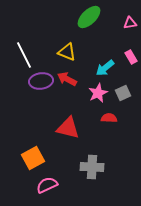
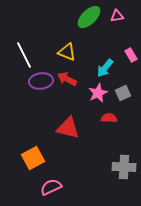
pink triangle: moved 13 px left, 7 px up
pink rectangle: moved 2 px up
cyan arrow: rotated 12 degrees counterclockwise
gray cross: moved 32 px right
pink semicircle: moved 4 px right, 2 px down
